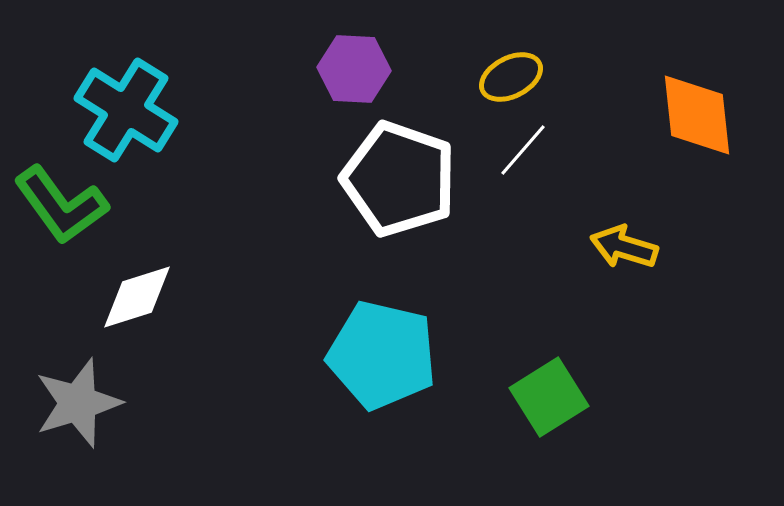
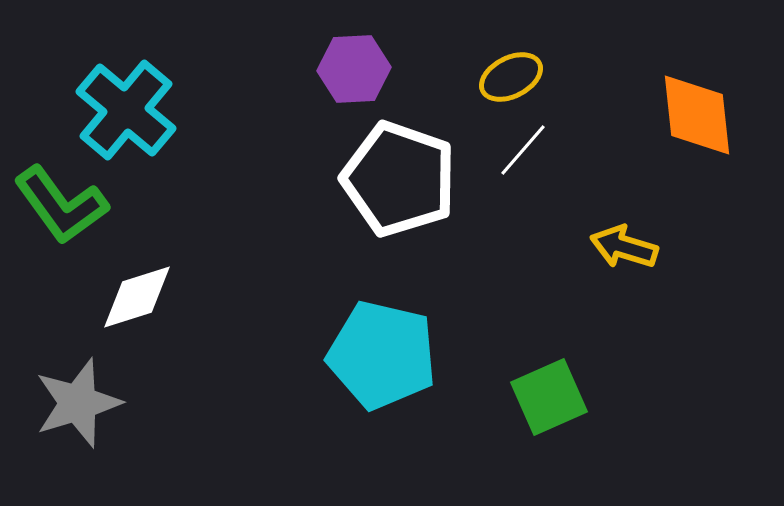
purple hexagon: rotated 6 degrees counterclockwise
cyan cross: rotated 8 degrees clockwise
green square: rotated 8 degrees clockwise
